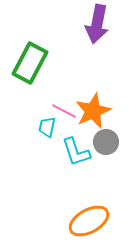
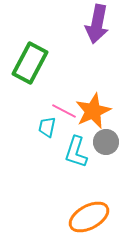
cyan L-shape: rotated 36 degrees clockwise
orange ellipse: moved 4 px up
